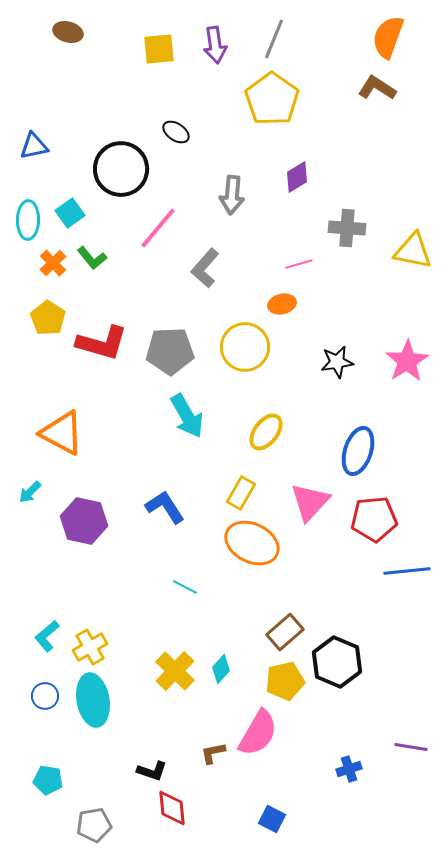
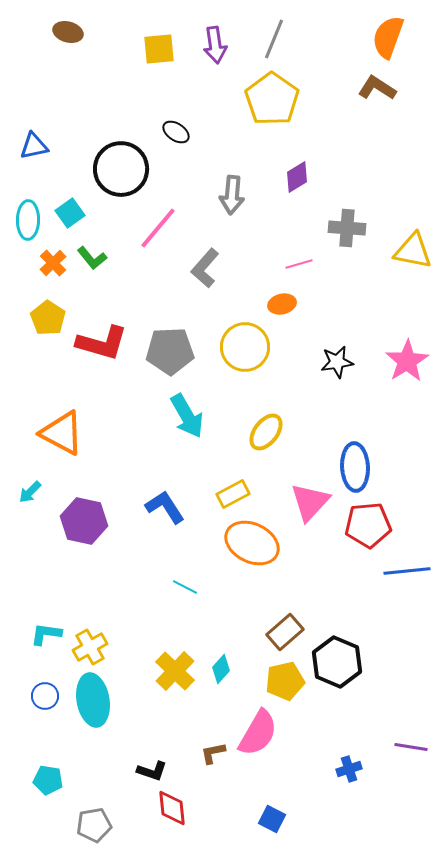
blue ellipse at (358, 451): moved 3 px left, 16 px down; rotated 21 degrees counterclockwise
yellow rectangle at (241, 493): moved 8 px left, 1 px down; rotated 32 degrees clockwise
red pentagon at (374, 519): moved 6 px left, 6 px down
cyan L-shape at (47, 636): moved 1 px left, 2 px up; rotated 48 degrees clockwise
